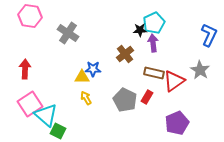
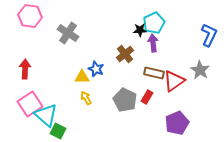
blue star: moved 3 px right; rotated 21 degrees clockwise
